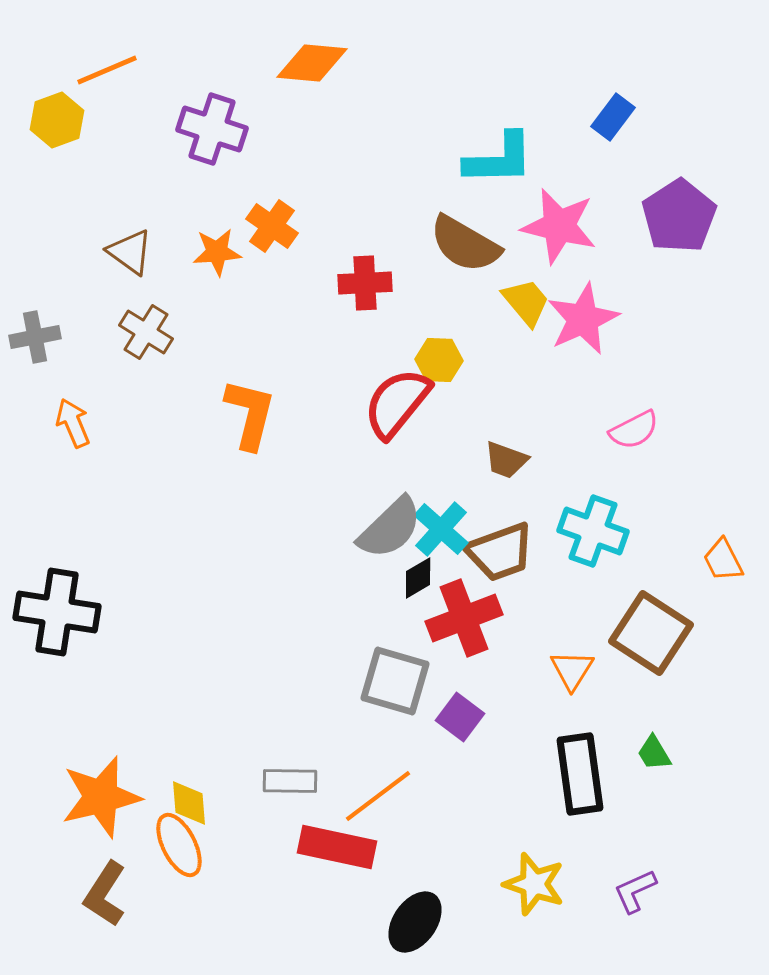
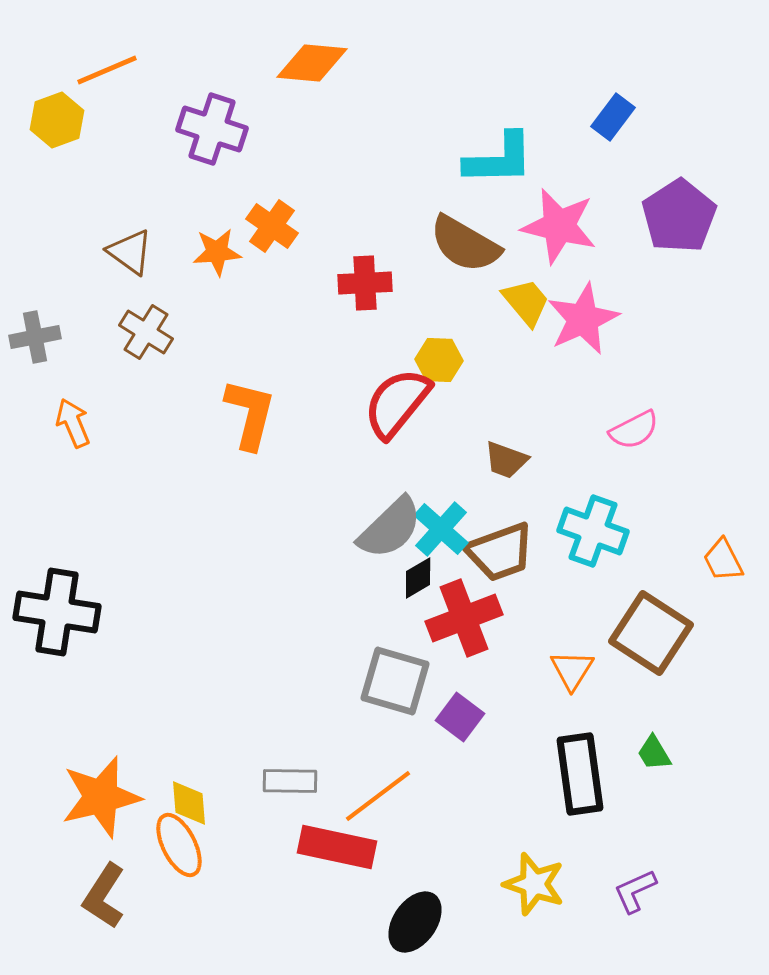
brown L-shape at (105, 894): moved 1 px left, 2 px down
